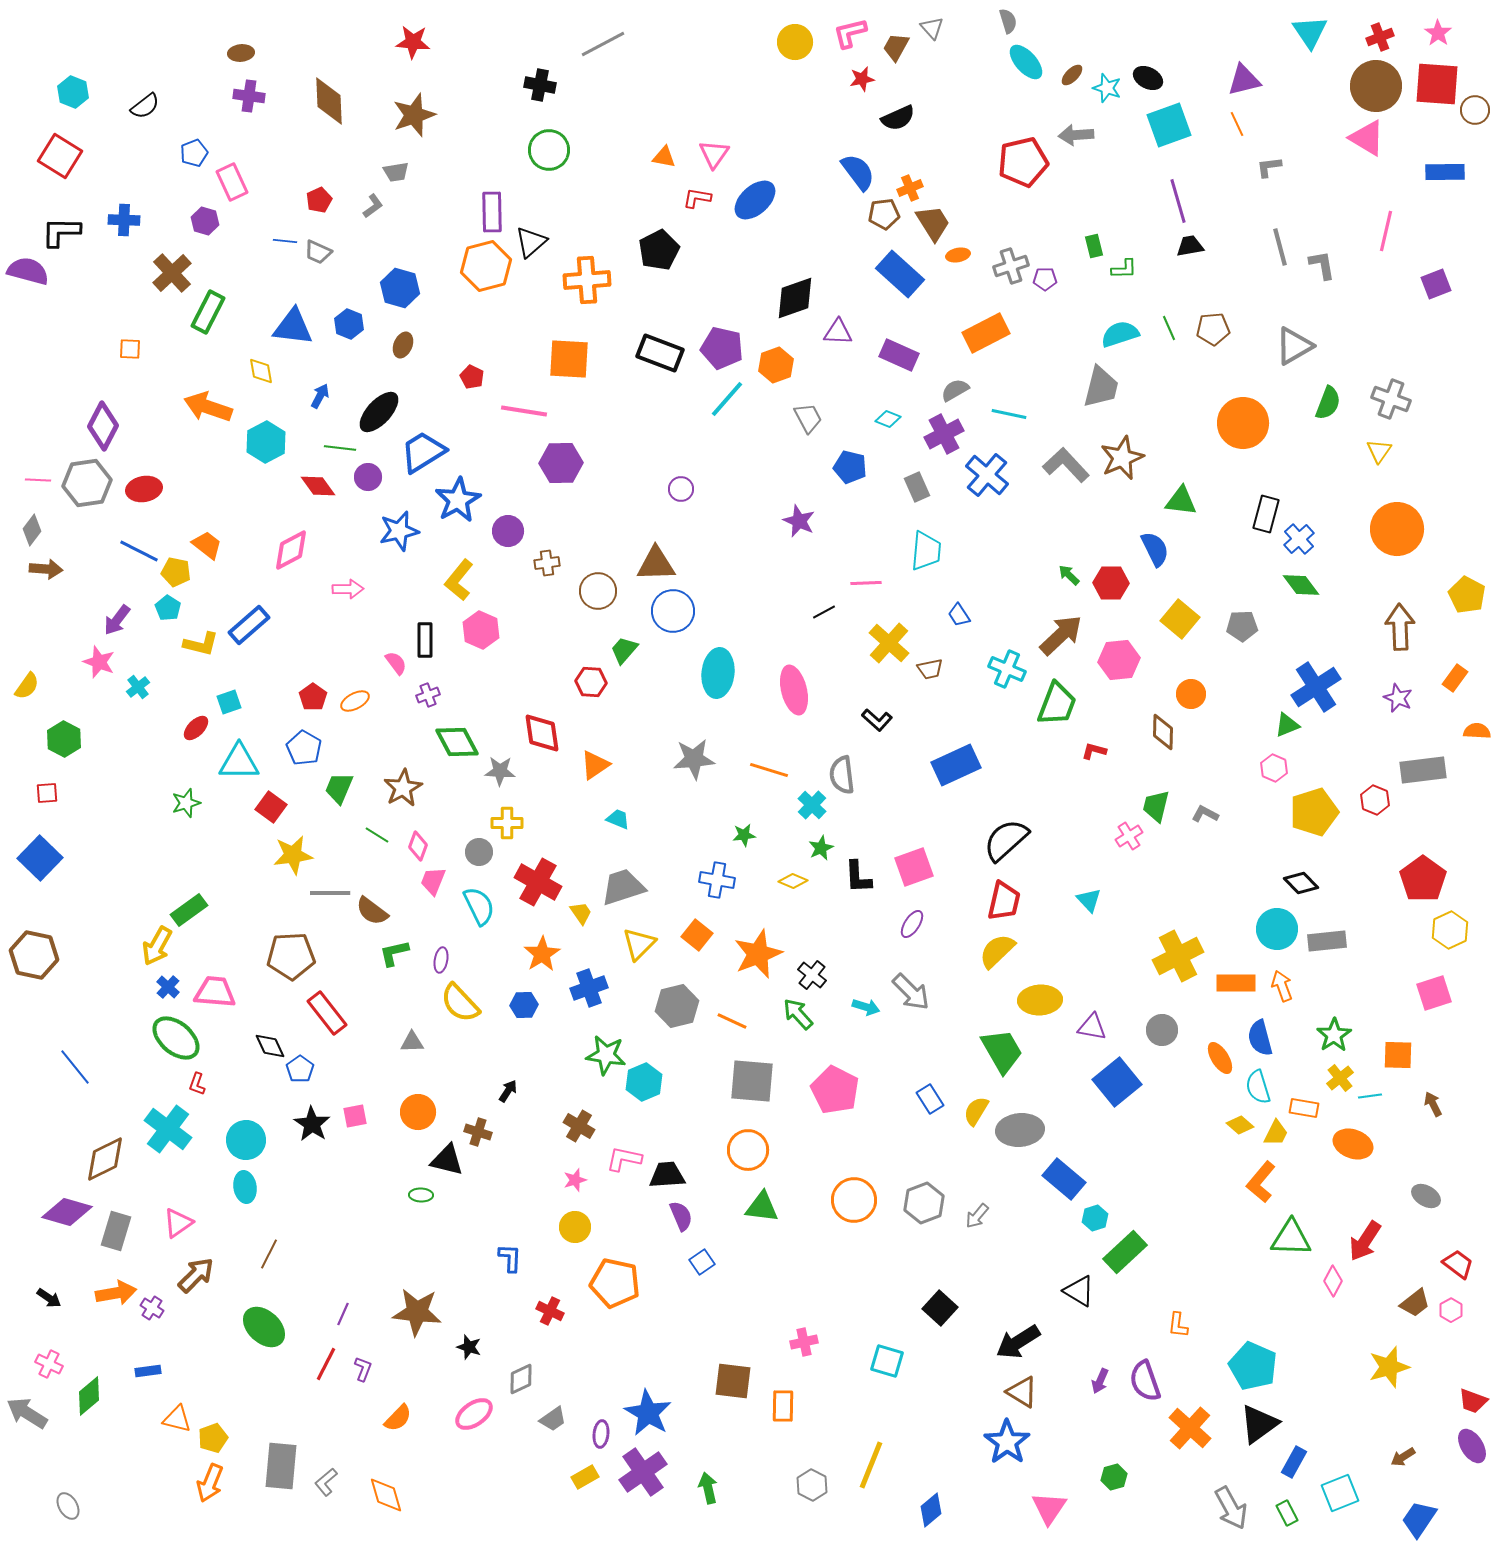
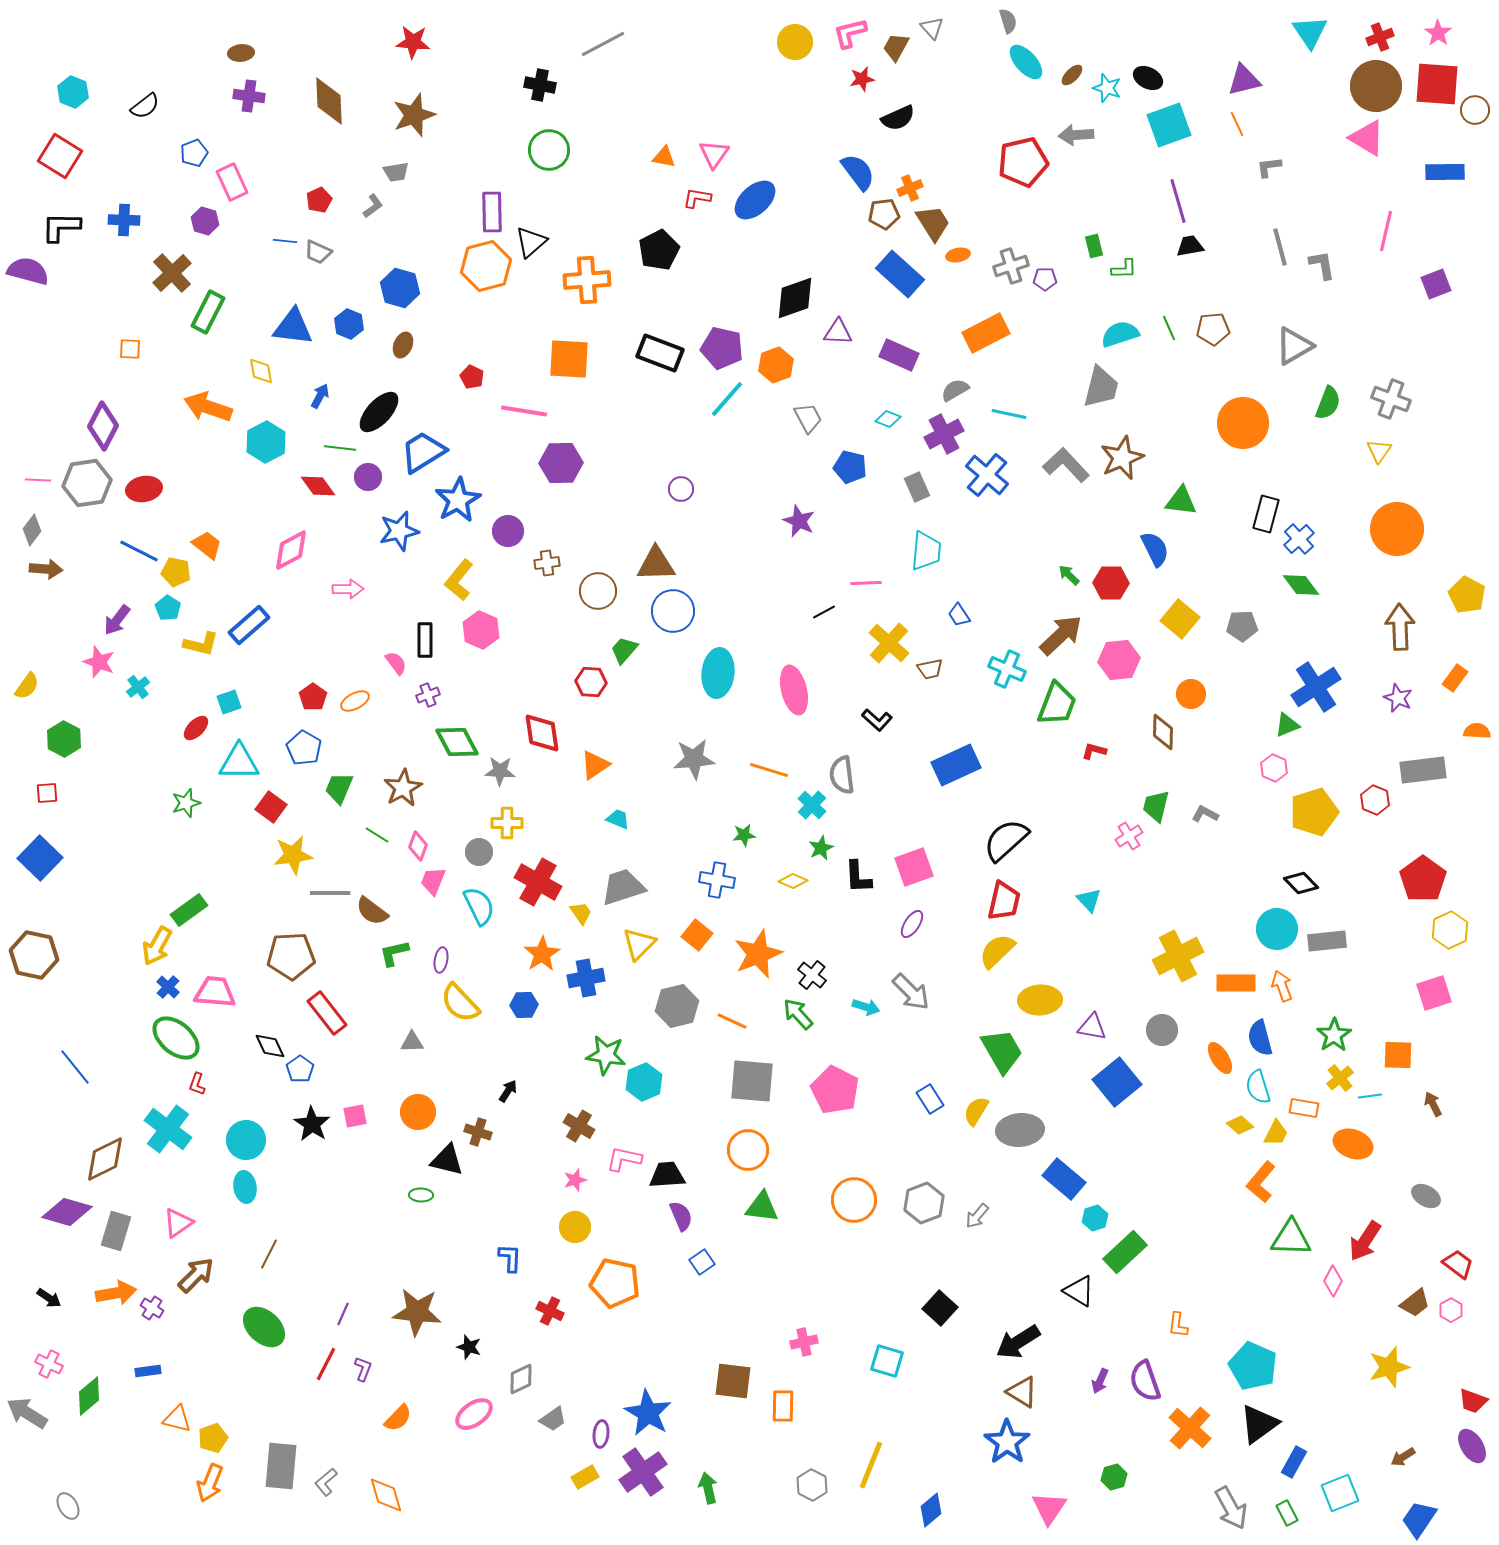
black L-shape at (61, 232): moved 5 px up
blue cross at (589, 988): moved 3 px left, 10 px up; rotated 9 degrees clockwise
